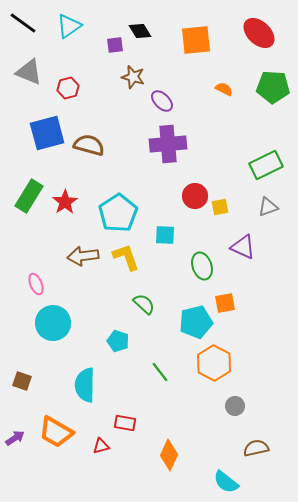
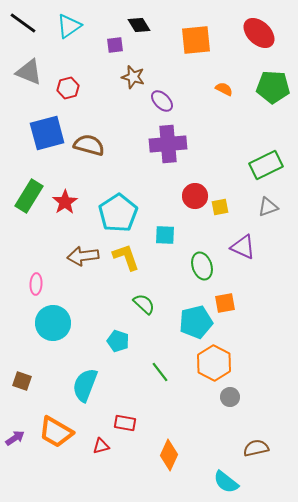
black diamond at (140, 31): moved 1 px left, 6 px up
pink ellipse at (36, 284): rotated 25 degrees clockwise
cyan semicircle at (85, 385): rotated 20 degrees clockwise
gray circle at (235, 406): moved 5 px left, 9 px up
